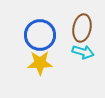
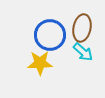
blue circle: moved 10 px right
cyan arrow: rotated 25 degrees clockwise
